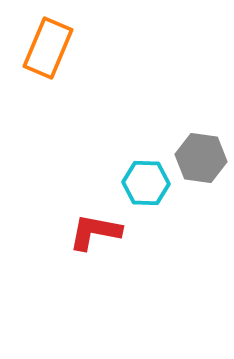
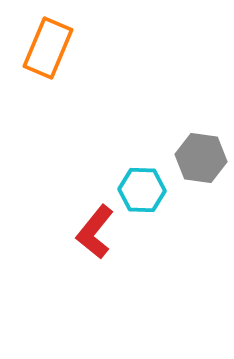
cyan hexagon: moved 4 px left, 7 px down
red L-shape: rotated 62 degrees counterclockwise
